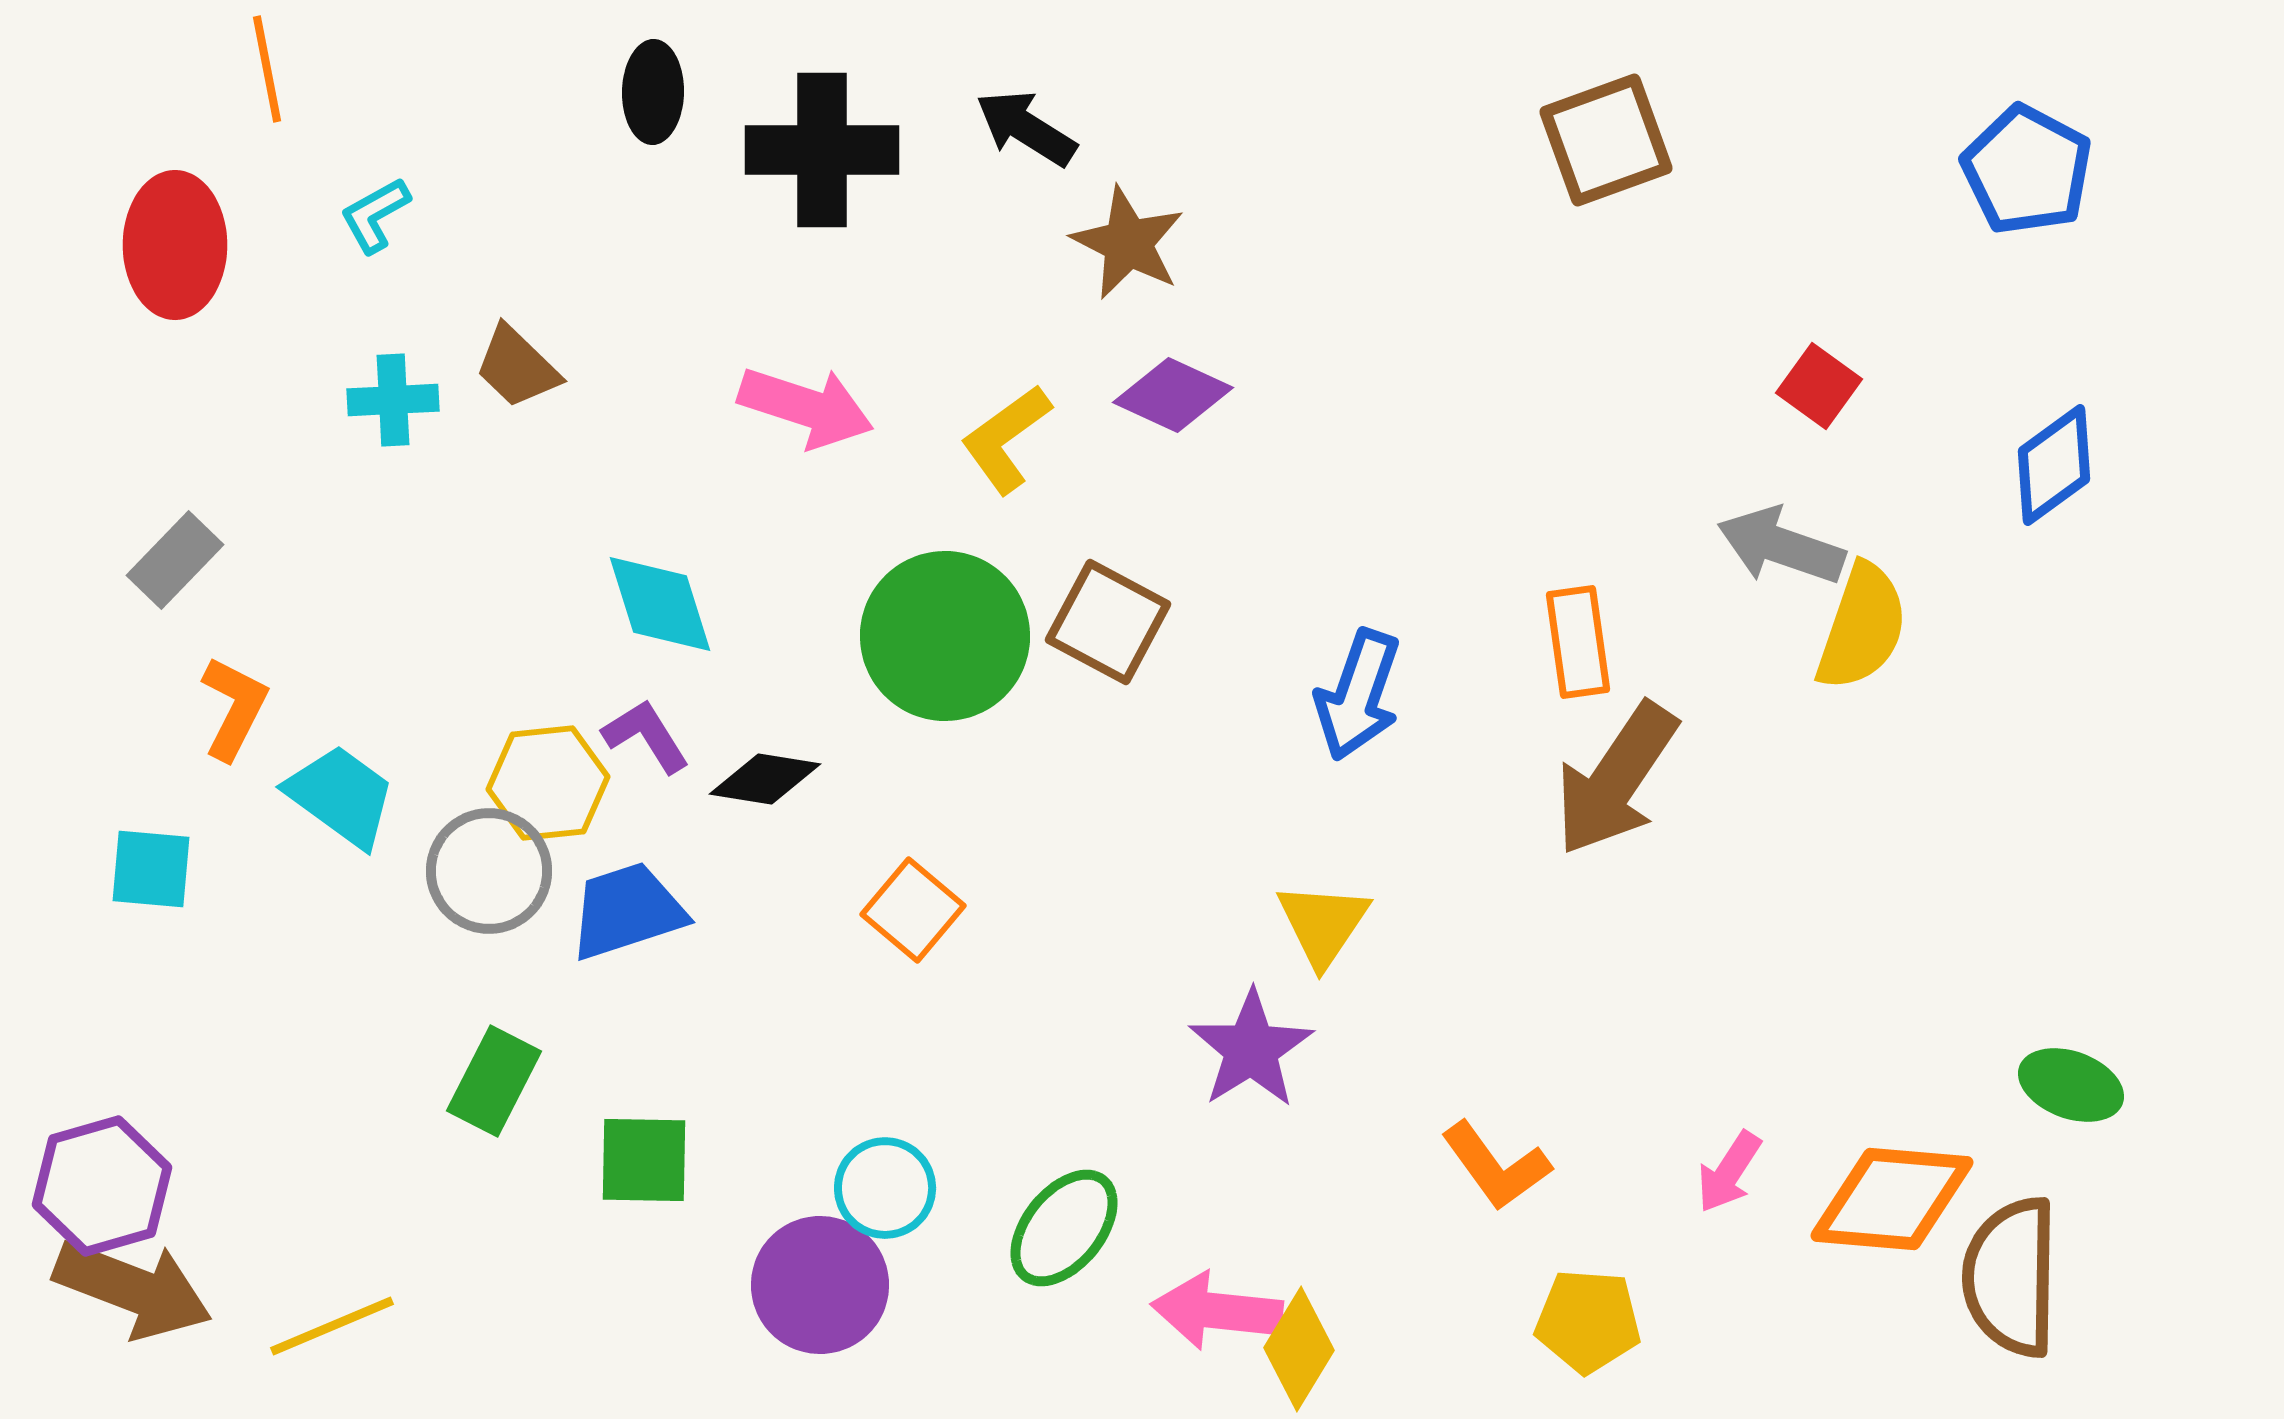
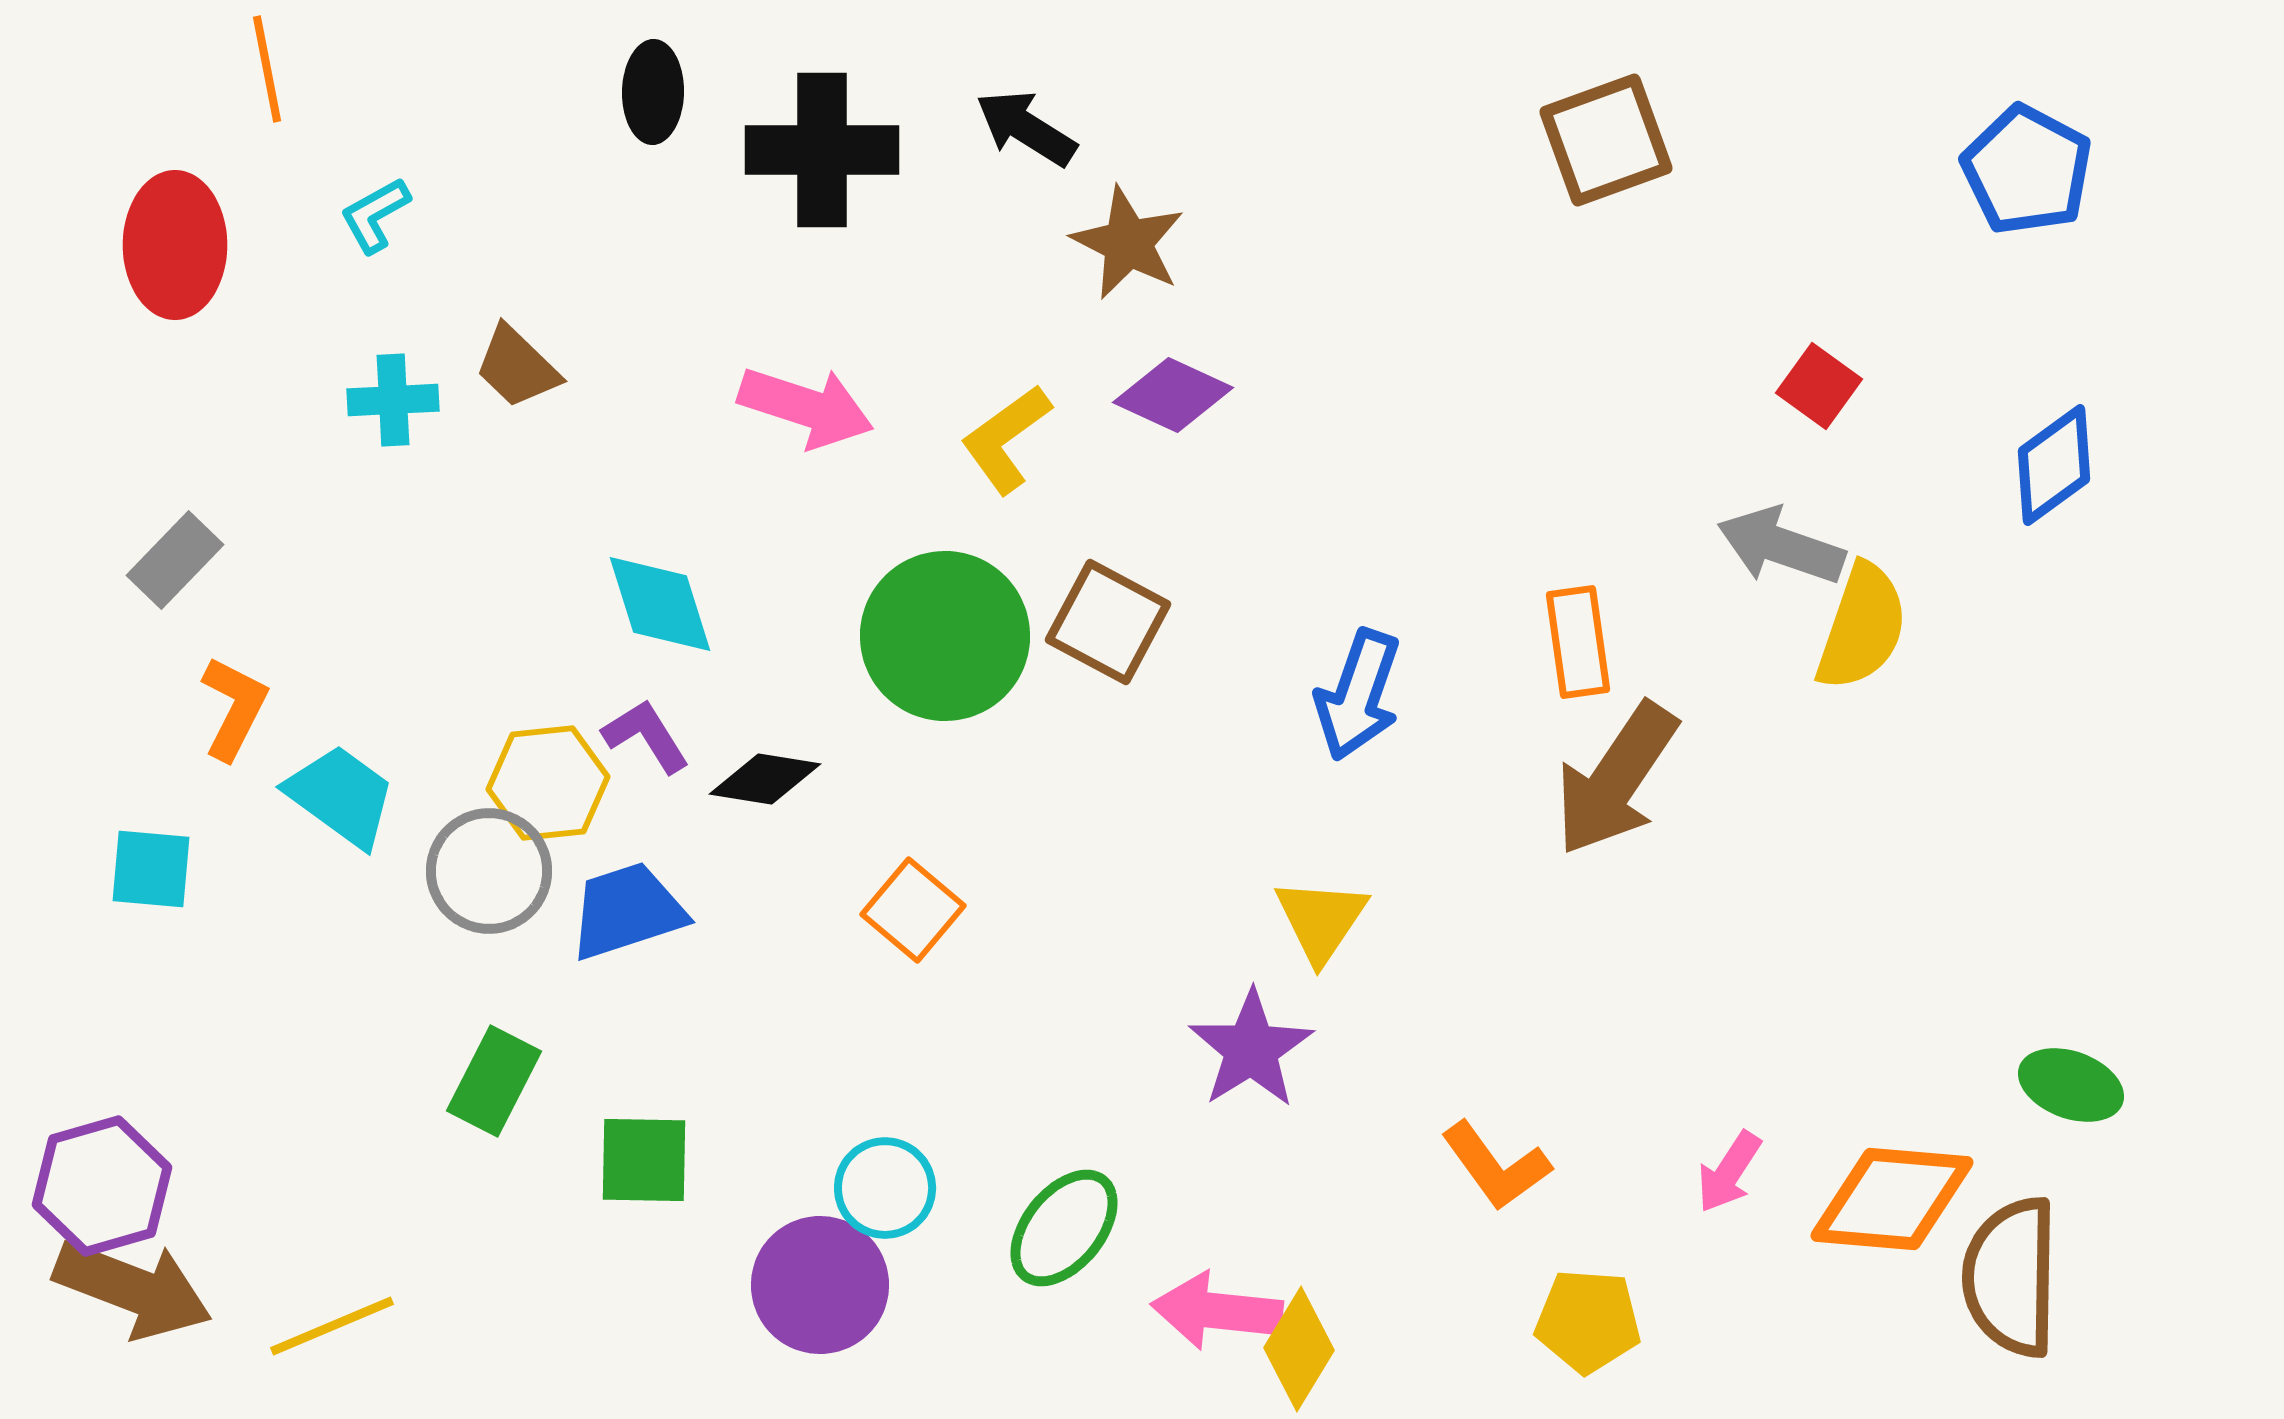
yellow triangle at (1323, 924): moved 2 px left, 4 px up
